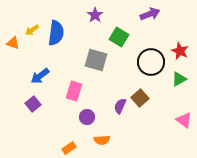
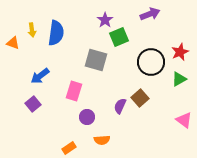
purple star: moved 10 px right, 5 px down
yellow arrow: rotated 64 degrees counterclockwise
green square: rotated 36 degrees clockwise
red star: moved 1 px down; rotated 24 degrees clockwise
